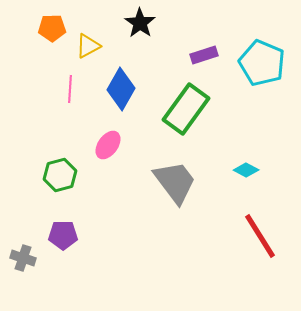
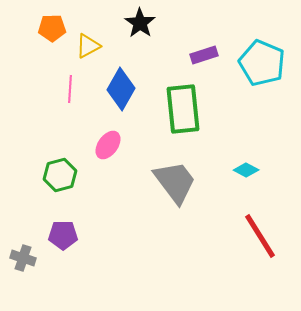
green rectangle: moved 3 px left; rotated 42 degrees counterclockwise
